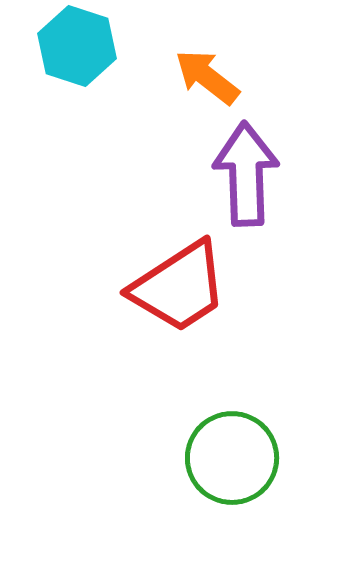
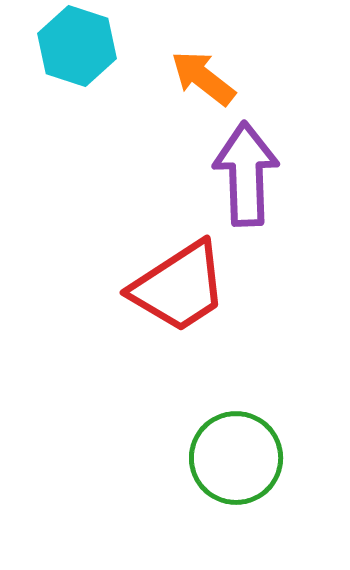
orange arrow: moved 4 px left, 1 px down
green circle: moved 4 px right
